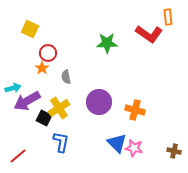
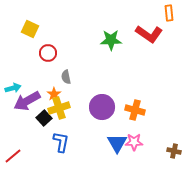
orange rectangle: moved 1 px right, 4 px up
green star: moved 4 px right, 3 px up
orange star: moved 12 px right, 26 px down
purple circle: moved 3 px right, 5 px down
yellow cross: rotated 15 degrees clockwise
black square: rotated 21 degrees clockwise
blue triangle: rotated 15 degrees clockwise
pink star: moved 6 px up; rotated 12 degrees counterclockwise
red line: moved 5 px left
